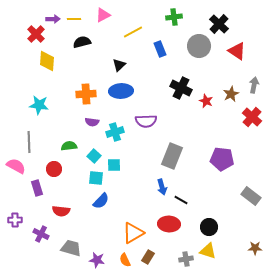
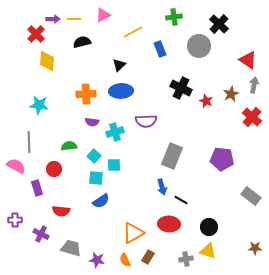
red triangle at (237, 51): moved 11 px right, 9 px down
blue semicircle at (101, 201): rotated 12 degrees clockwise
